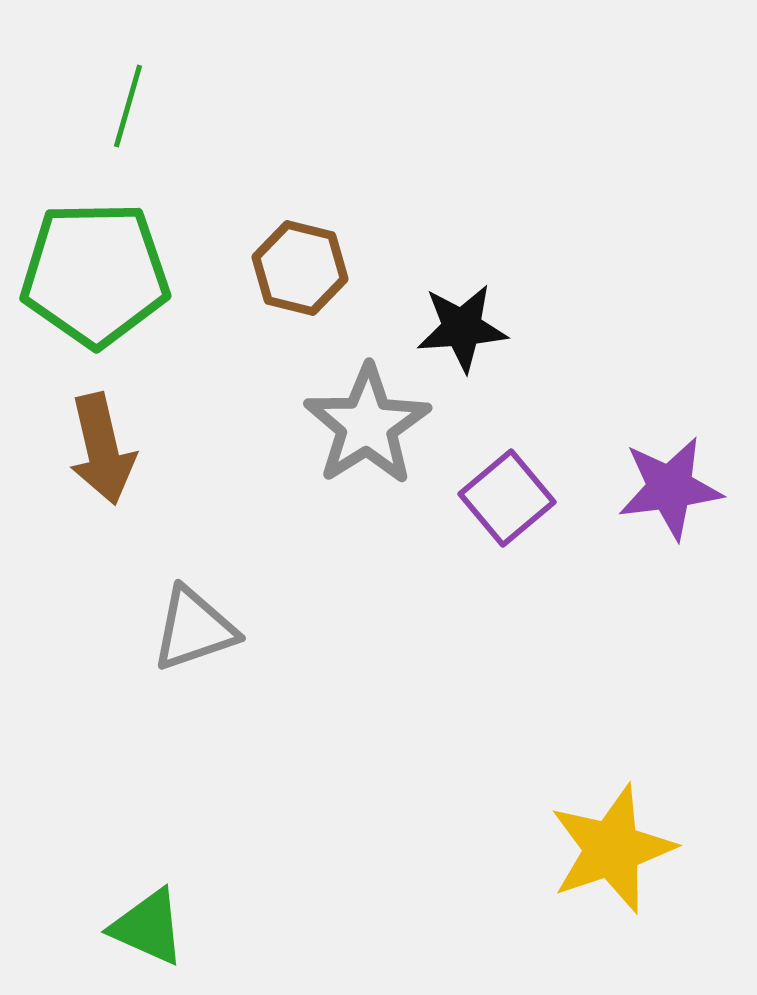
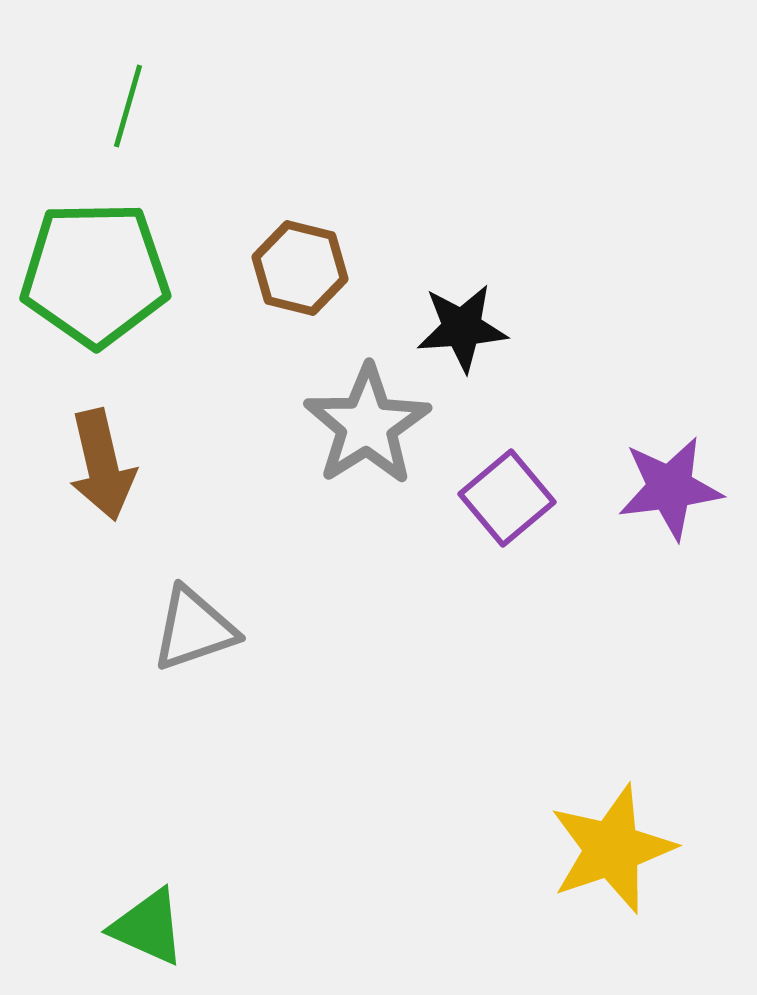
brown arrow: moved 16 px down
